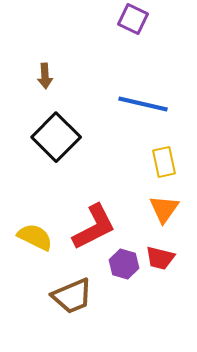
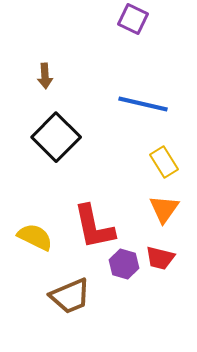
yellow rectangle: rotated 20 degrees counterclockwise
red L-shape: rotated 105 degrees clockwise
brown trapezoid: moved 2 px left
